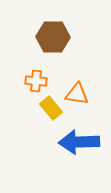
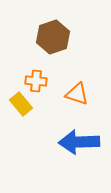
brown hexagon: rotated 20 degrees counterclockwise
orange triangle: rotated 10 degrees clockwise
yellow rectangle: moved 30 px left, 4 px up
